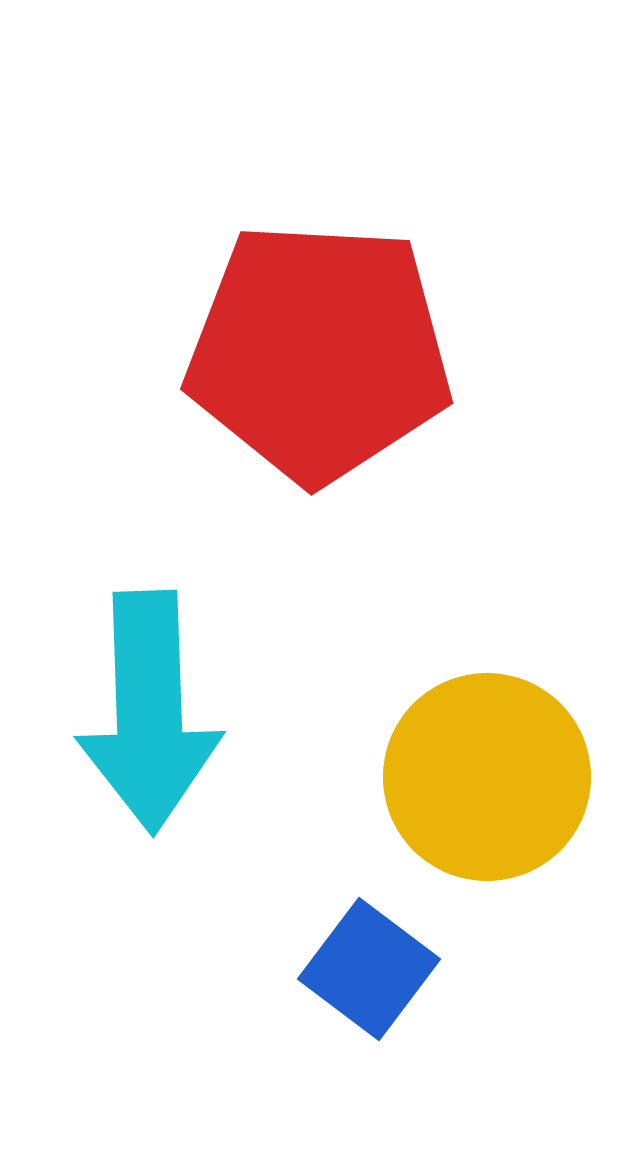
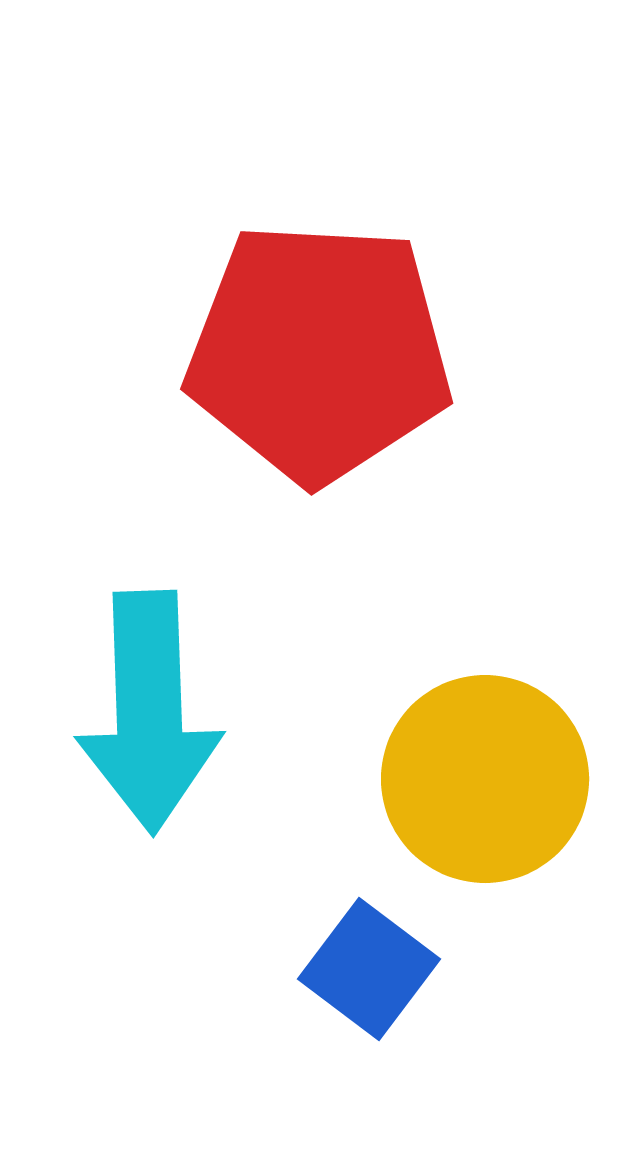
yellow circle: moved 2 px left, 2 px down
